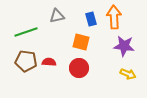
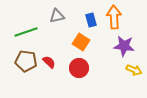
blue rectangle: moved 1 px down
orange square: rotated 18 degrees clockwise
red semicircle: rotated 40 degrees clockwise
yellow arrow: moved 6 px right, 4 px up
